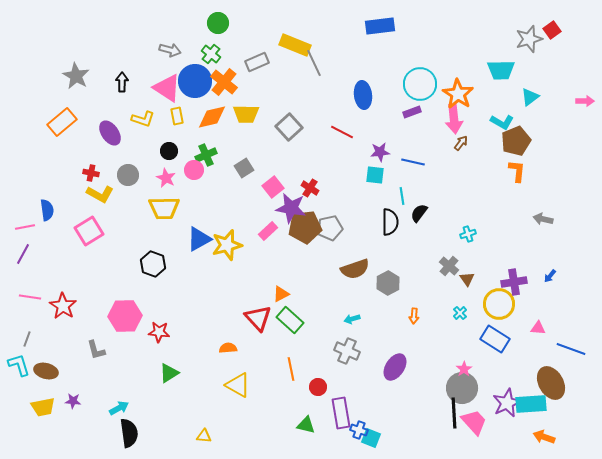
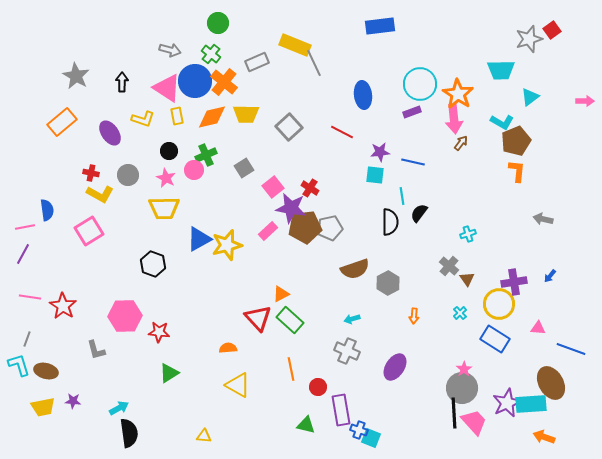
purple rectangle at (341, 413): moved 3 px up
